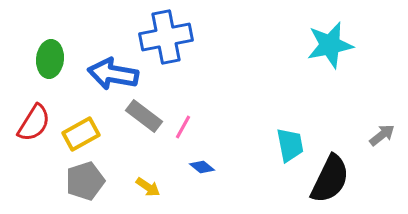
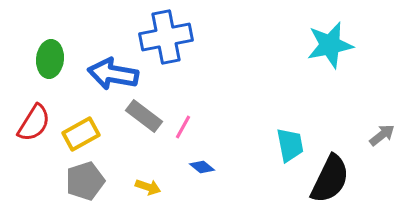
yellow arrow: rotated 15 degrees counterclockwise
